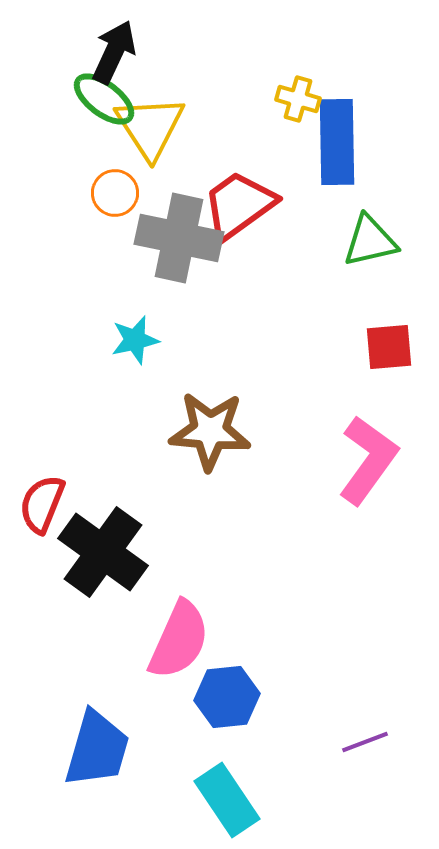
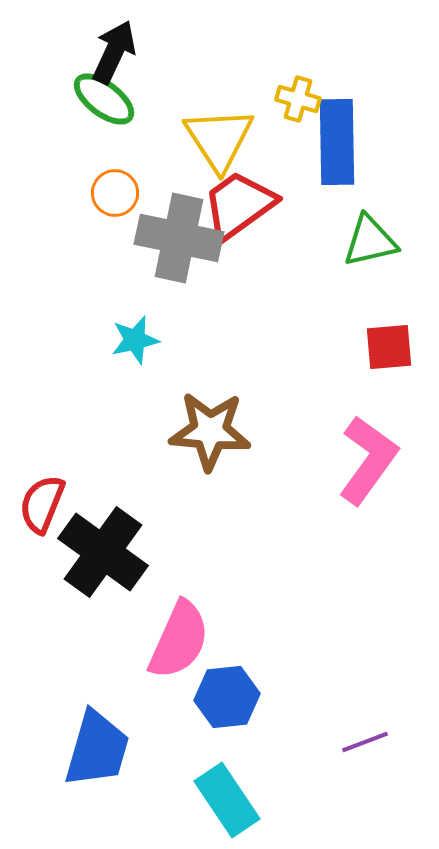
yellow triangle: moved 69 px right, 12 px down
